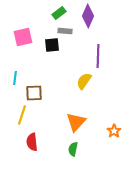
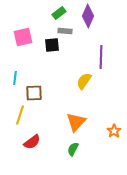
purple line: moved 3 px right, 1 px down
yellow line: moved 2 px left
red semicircle: rotated 120 degrees counterclockwise
green semicircle: rotated 16 degrees clockwise
